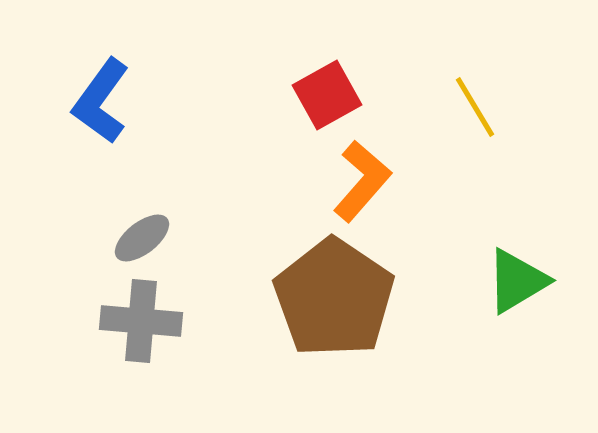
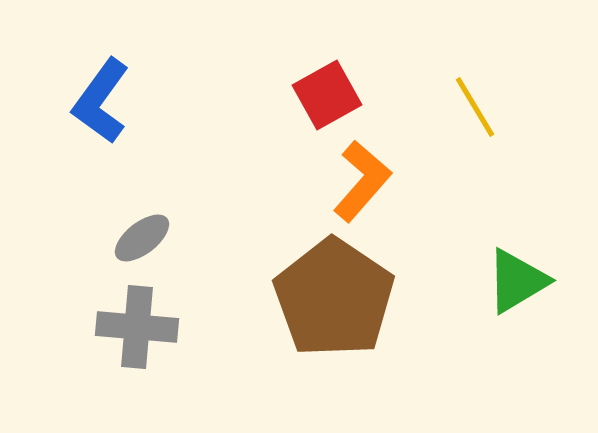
gray cross: moved 4 px left, 6 px down
